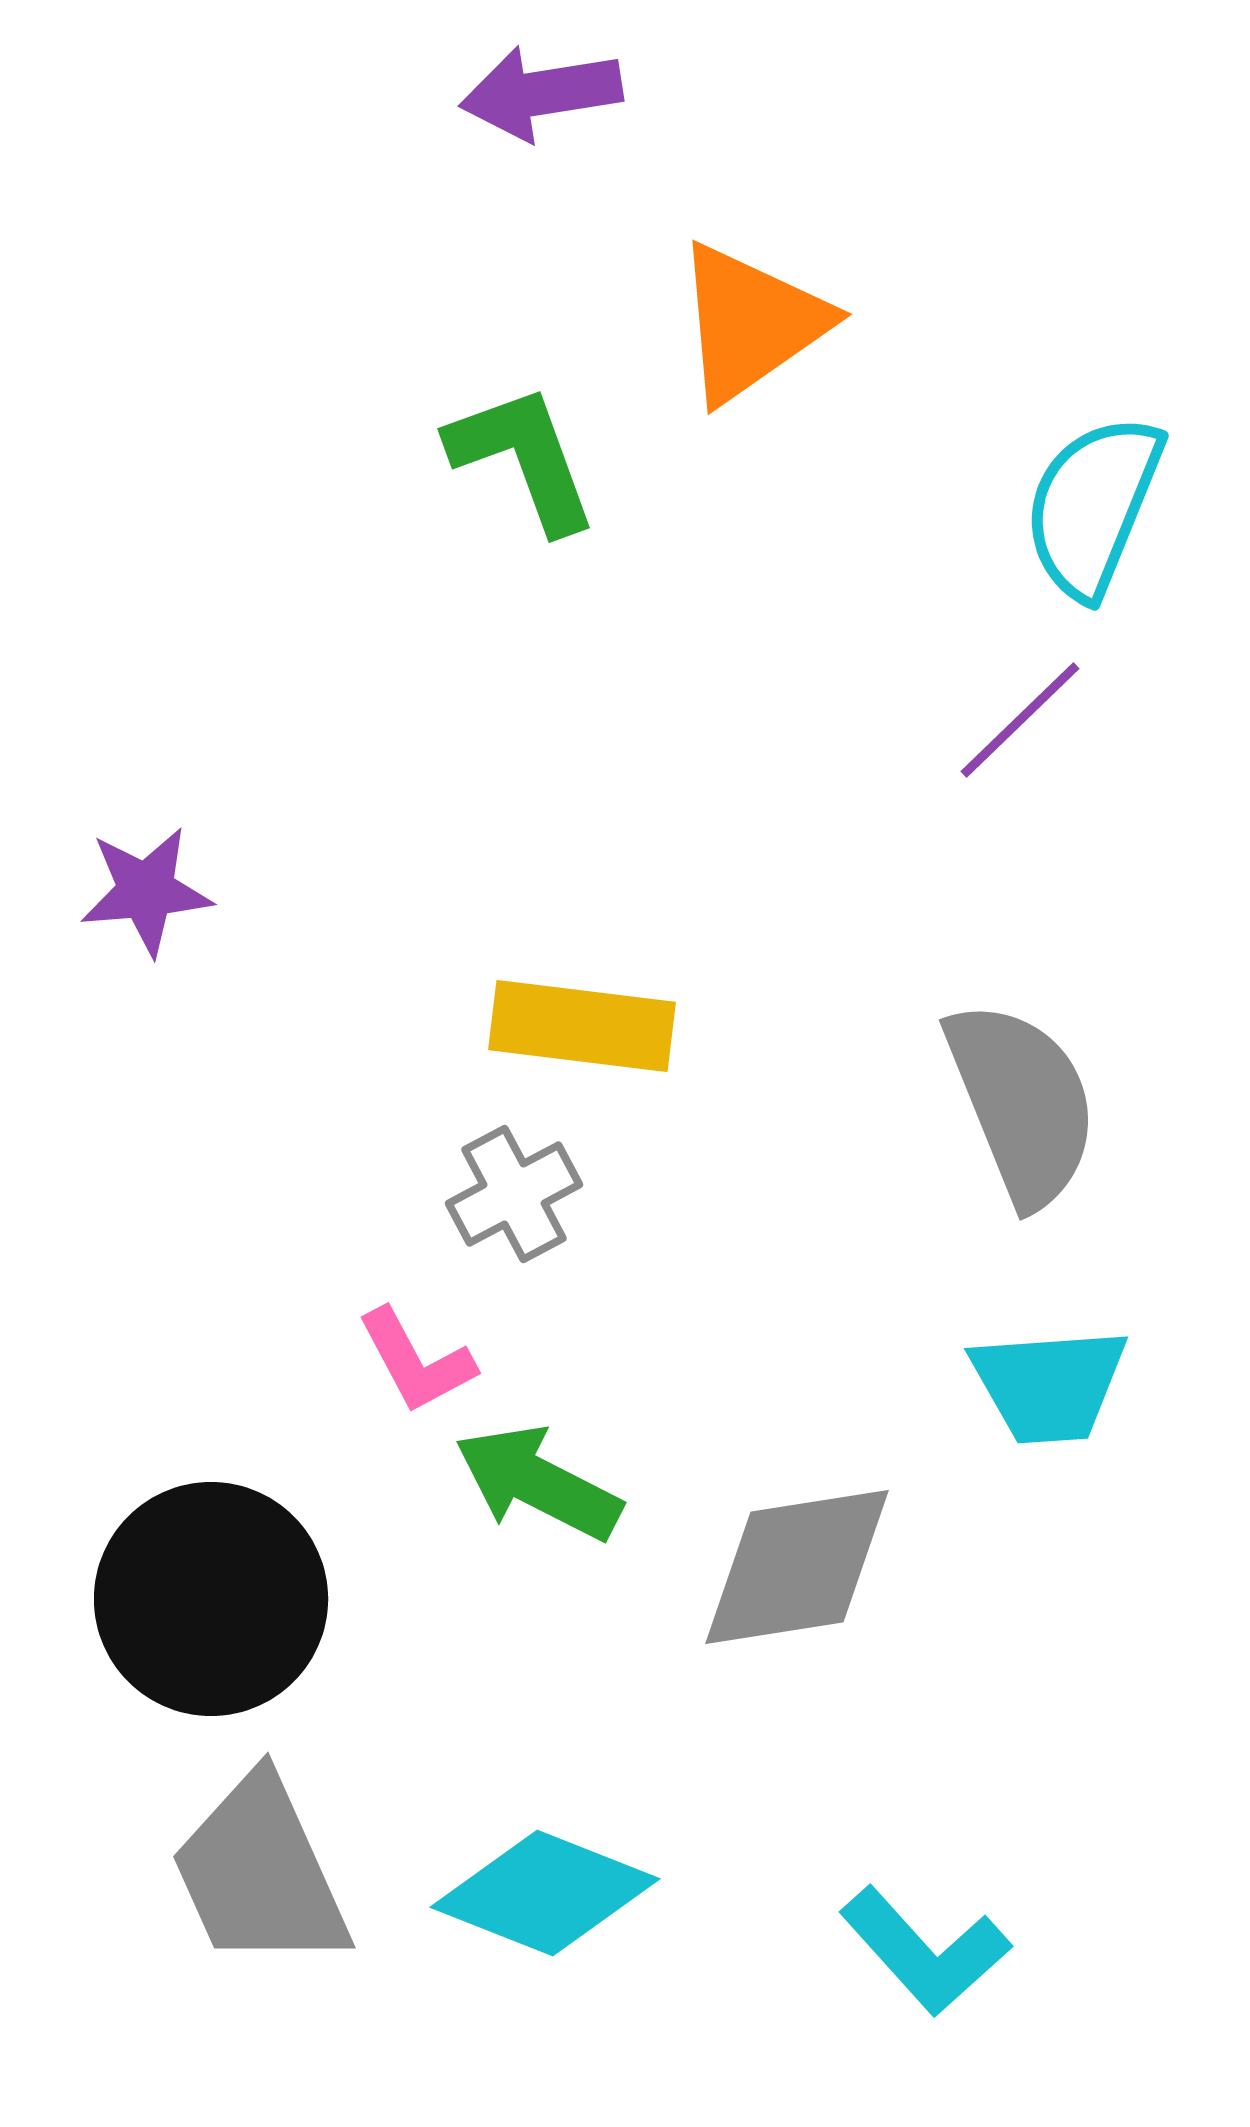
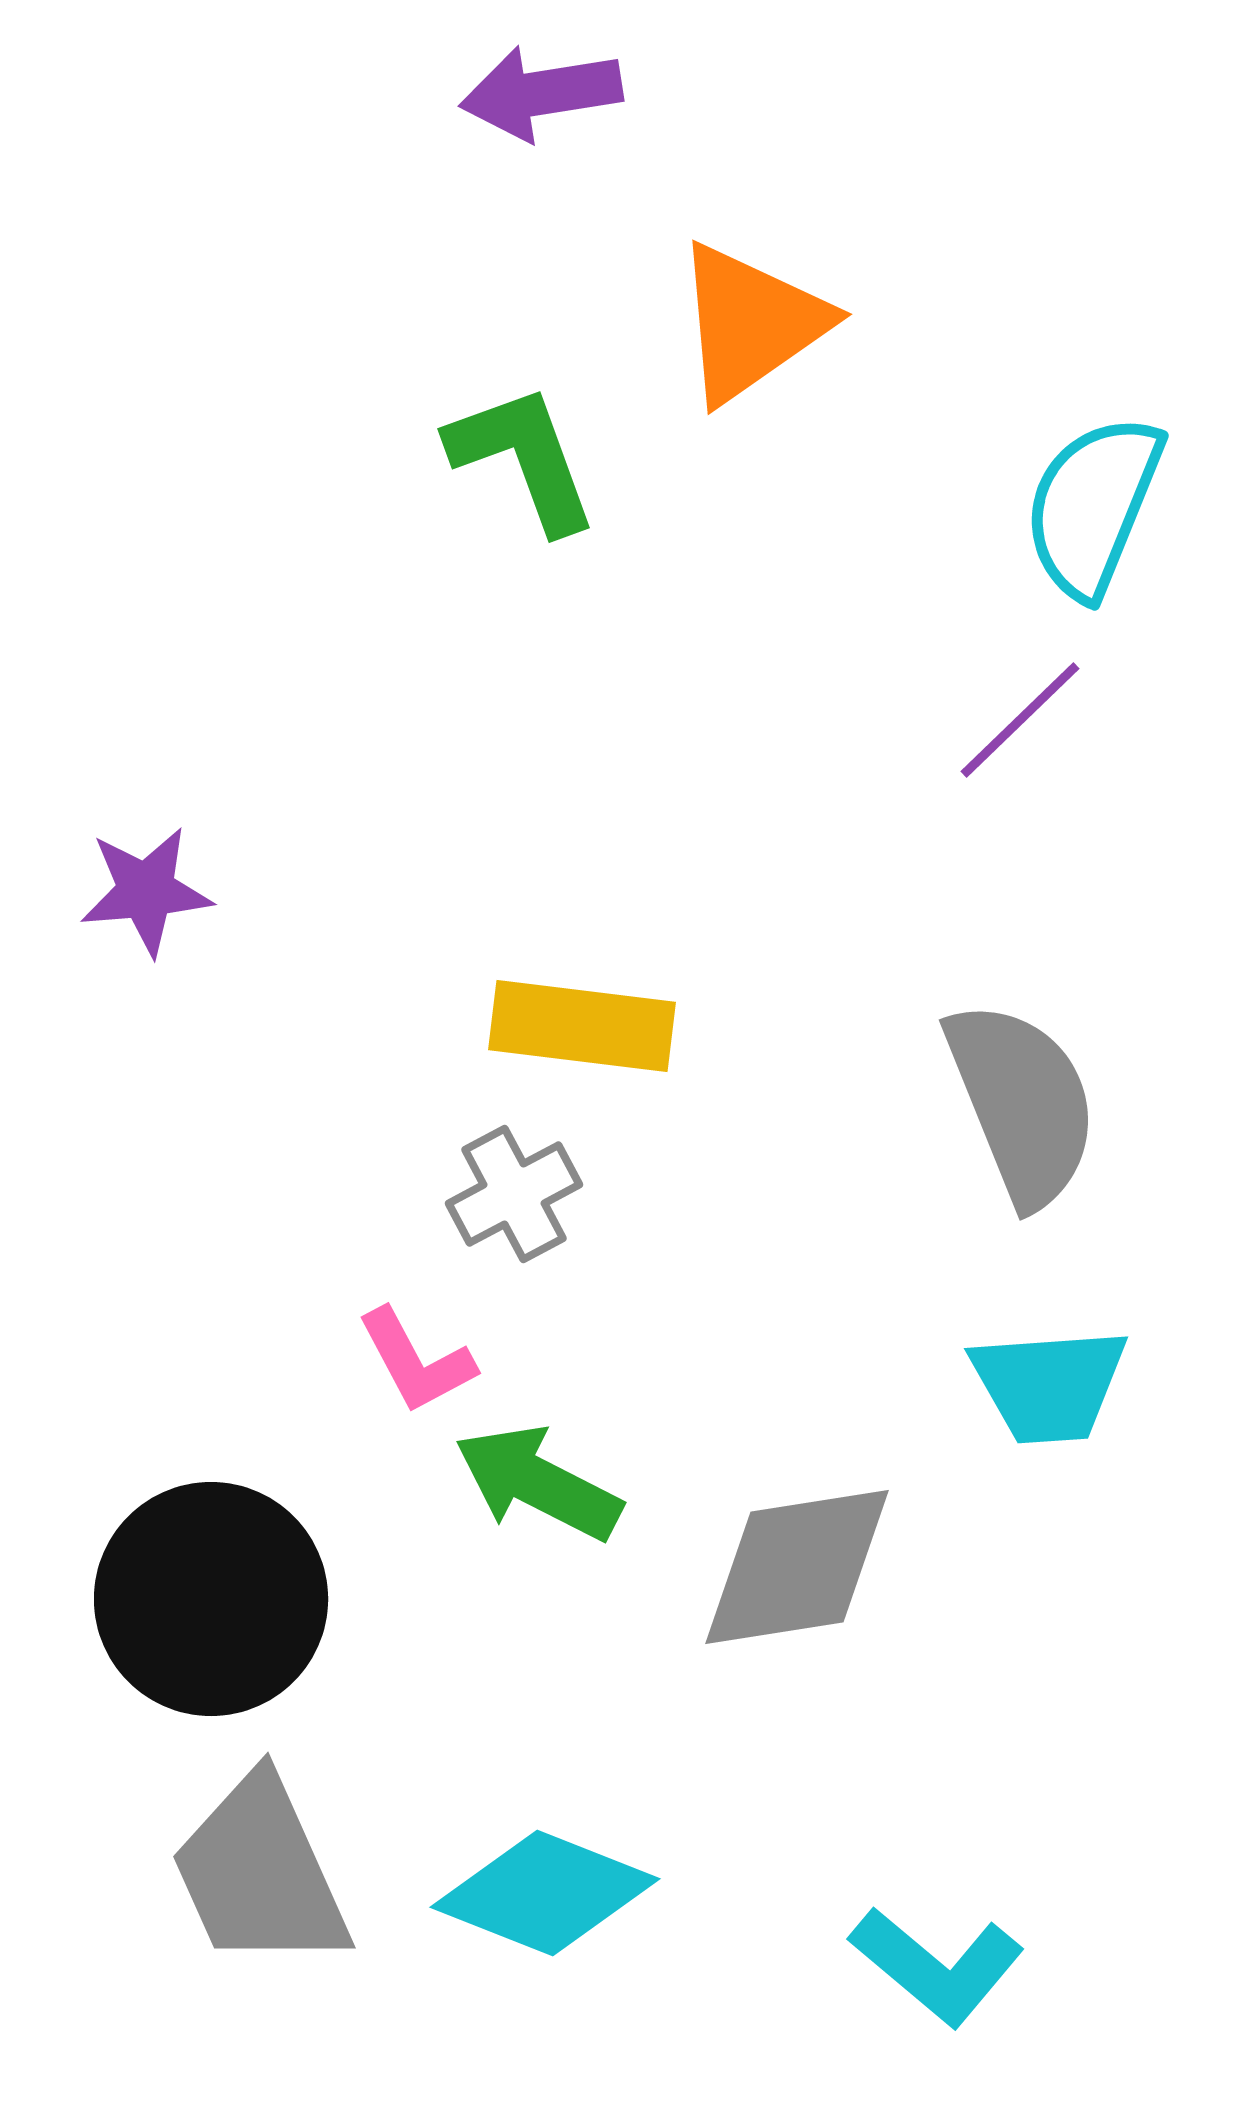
cyan L-shape: moved 12 px right, 15 px down; rotated 8 degrees counterclockwise
